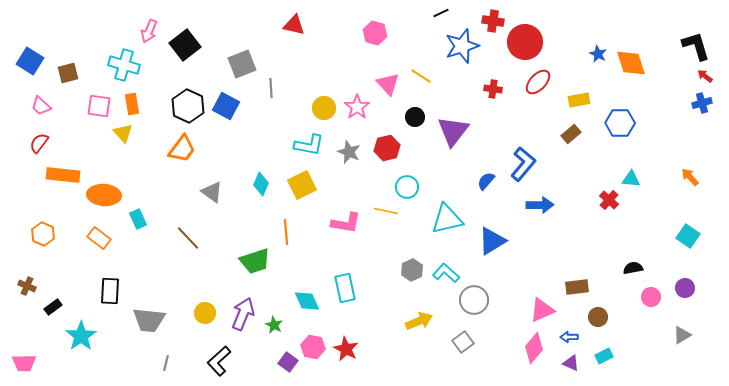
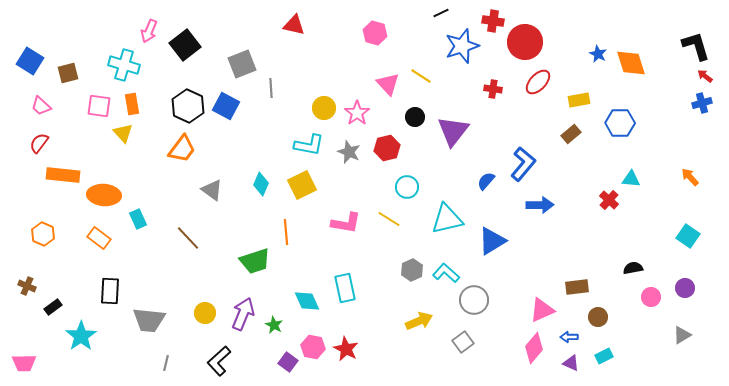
pink star at (357, 107): moved 6 px down
gray triangle at (212, 192): moved 2 px up
yellow line at (386, 211): moved 3 px right, 8 px down; rotated 20 degrees clockwise
